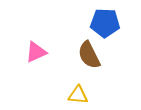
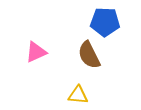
blue pentagon: moved 1 px up
